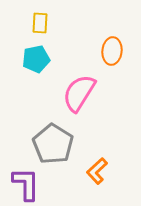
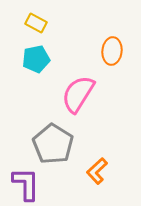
yellow rectangle: moved 4 px left; rotated 65 degrees counterclockwise
pink semicircle: moved 1 px left, 1 px down
